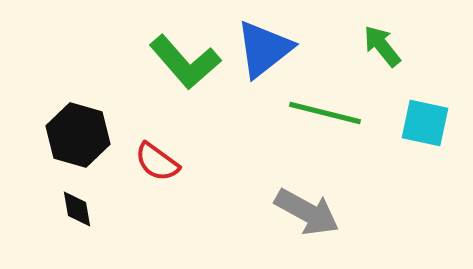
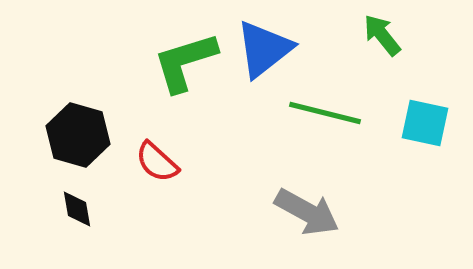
green arrow: moved 11 px up
green L-shape: rotated 114 degrees clockwise
red semicircle: rotated 6 degrees clockwise
